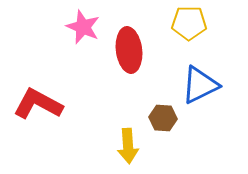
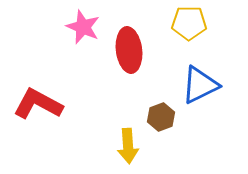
brown hexagon: moved 2 px left, 1 px up; rotated 24 degrees counterclockwise
